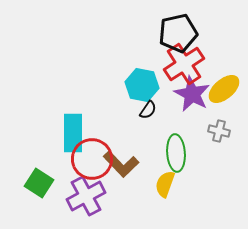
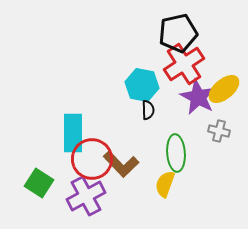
purple star: moved 6 px right, 3 px down
black semicircle: rotated 36 degrees counterclockwise
